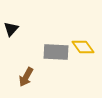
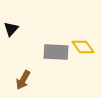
brown arrow: moved 3 px left, 3 px down
